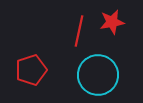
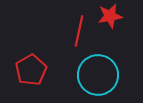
red star: moved 2 px left, 6 px up
red pentagon: rotated 12 degrees counterclockwise
